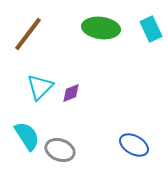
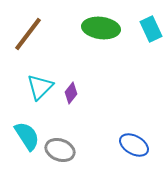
purple diamond: rotated 30 degrees counterclockwise
